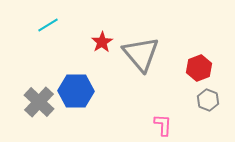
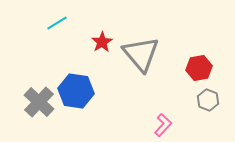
cyan line: moved 9 px right, 2 px up
red hexagon: rotated 10 degrees clockwise
blue hexagon: rotated 8 degrees clockwise
pink L-shape: rotated 40 degrees clockwise
